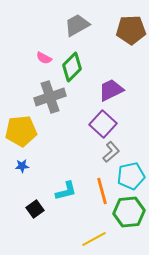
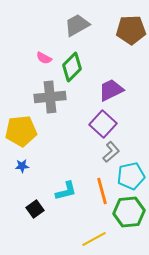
gray cross: rotated 12 degrees clockwise
